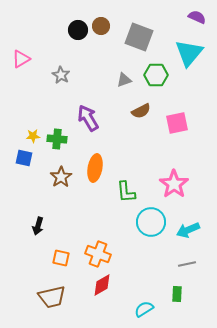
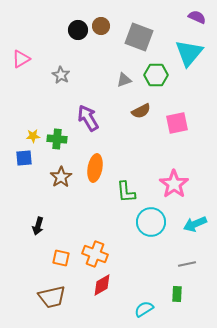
blue square: rotated 18 degrees counterclockwise
cyan arrow: moved 7 px right, 6 px up
orange cross: moved 3 px left
